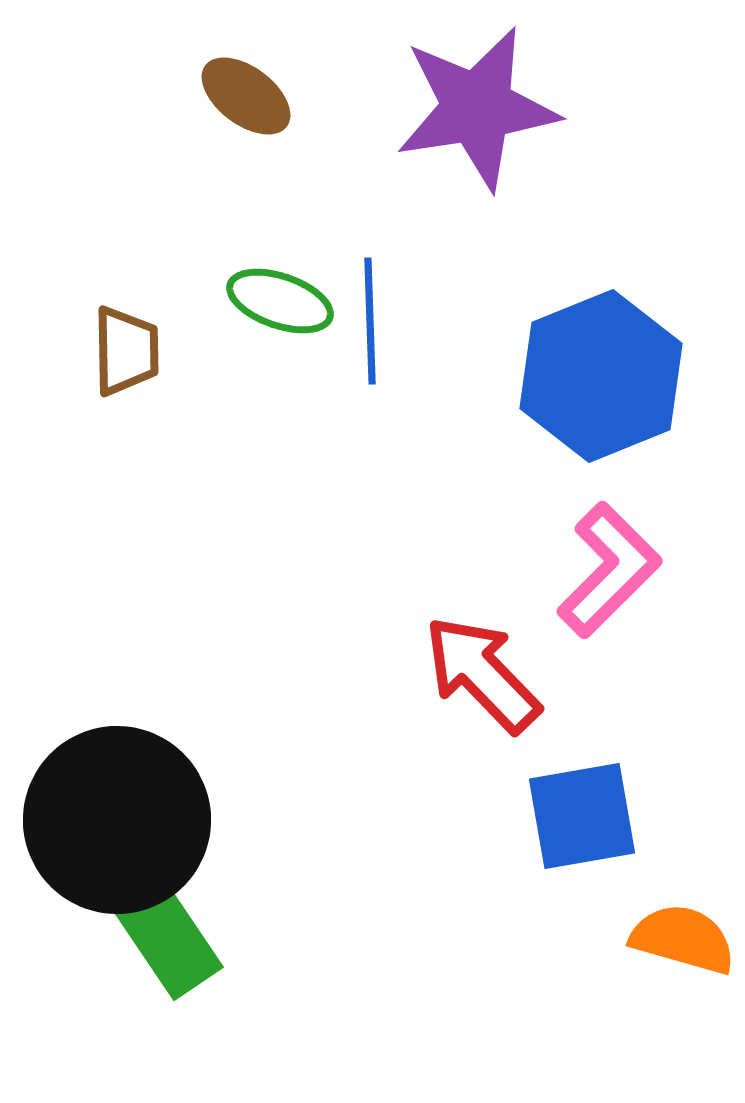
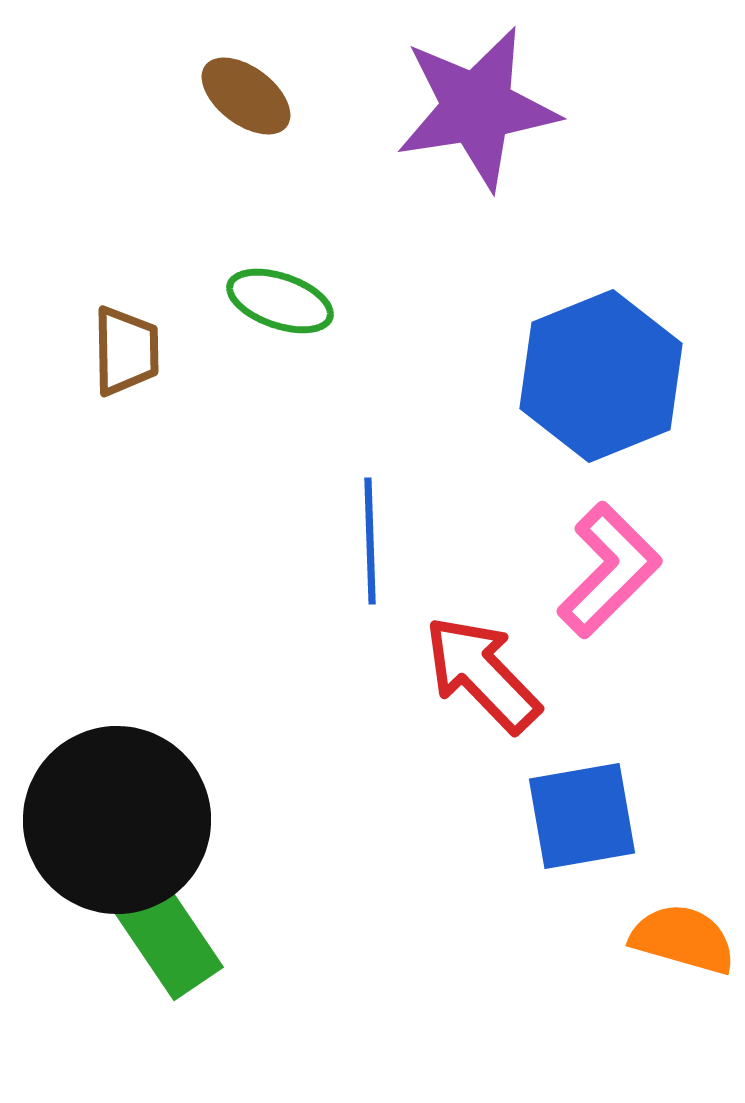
blue line: moved 220 px down
